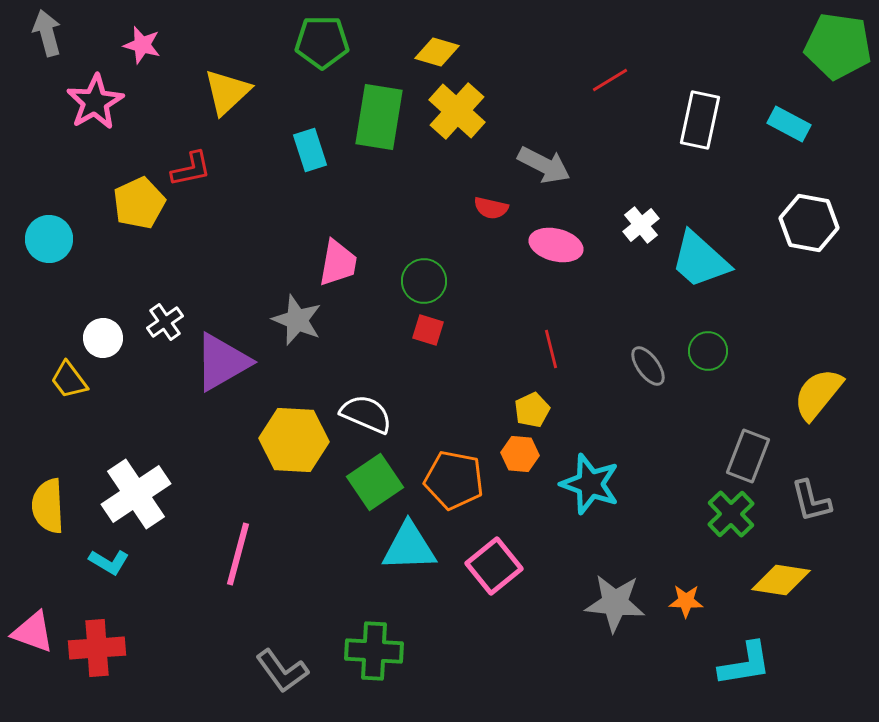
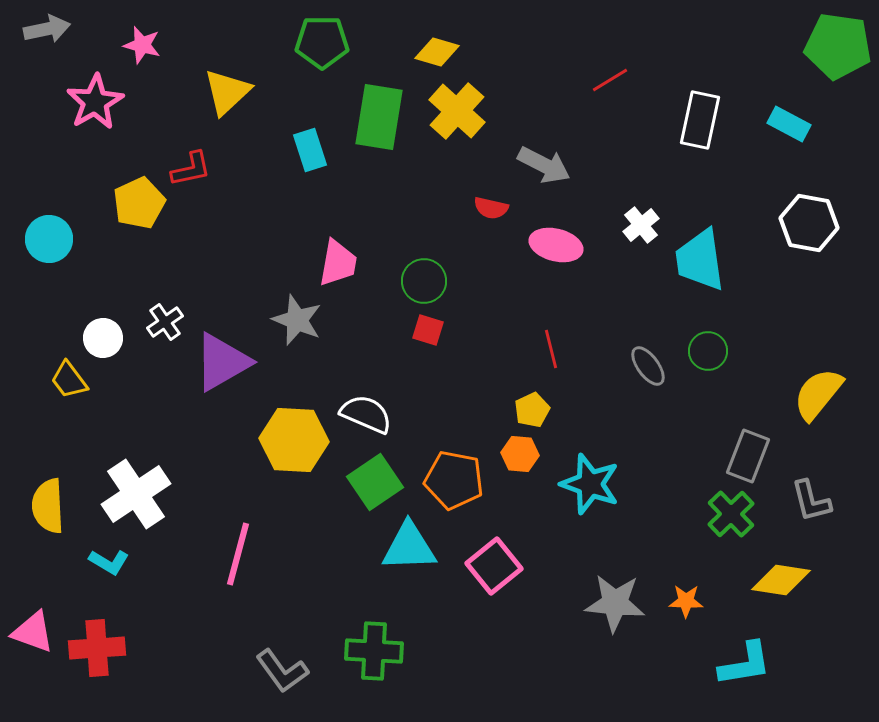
gray arrow at (47, 33): moved 4 px up; rotated 93 degrees clockwise
cyan trapezoid at (700, 260): rotated 40 degrees clockwise
